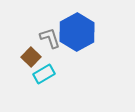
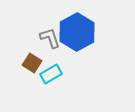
brown square: moved 1 px right, 6 px down; rotated 12 degrees counterclockwise
cyan rectangle: moved 7 px right
